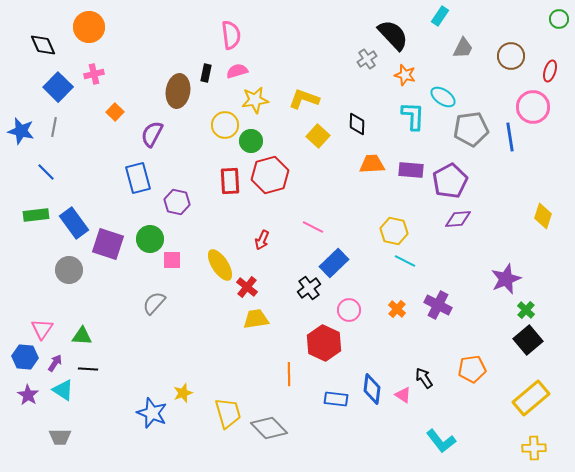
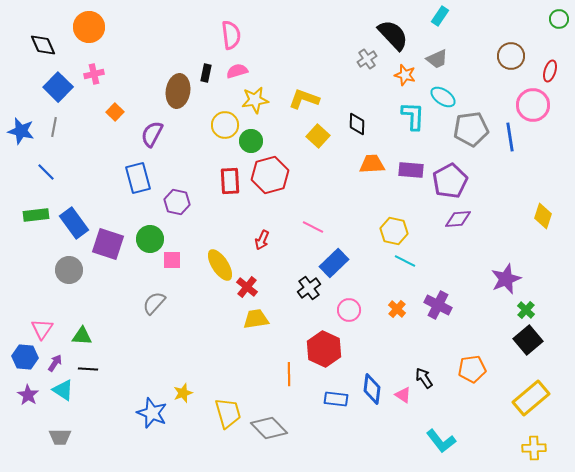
gray trapezoid at (463, 48): moved 26 px left, 11 px down; rotated 40 degrees clockwise
pink circle at (533, 107): moved 2 px up
red hexagon at (324, 343): moved 6 px down
